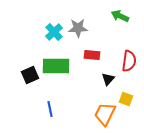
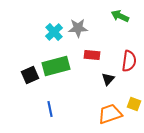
green rectangle: rotated 16 degrees counterclockwise
yellow square: moved 8 px right, 5 px down
orange trapezoid: moved 5 px right; rotated 45 degrees clockwise
